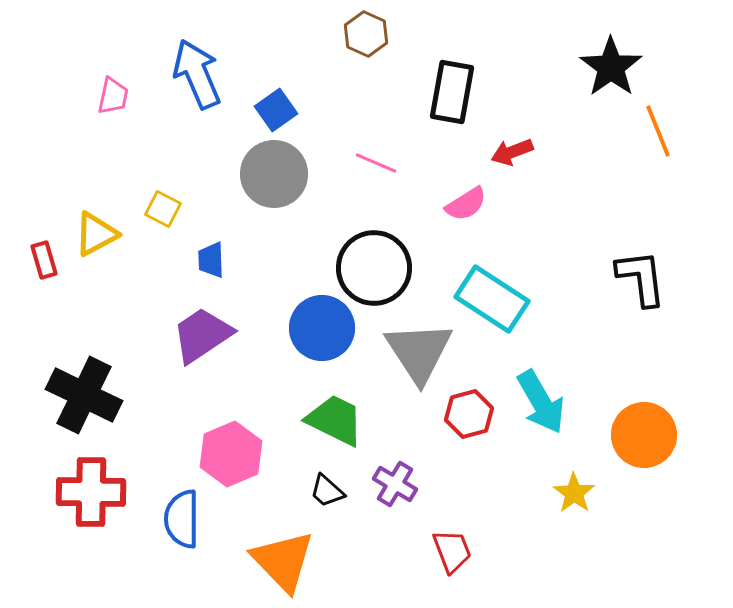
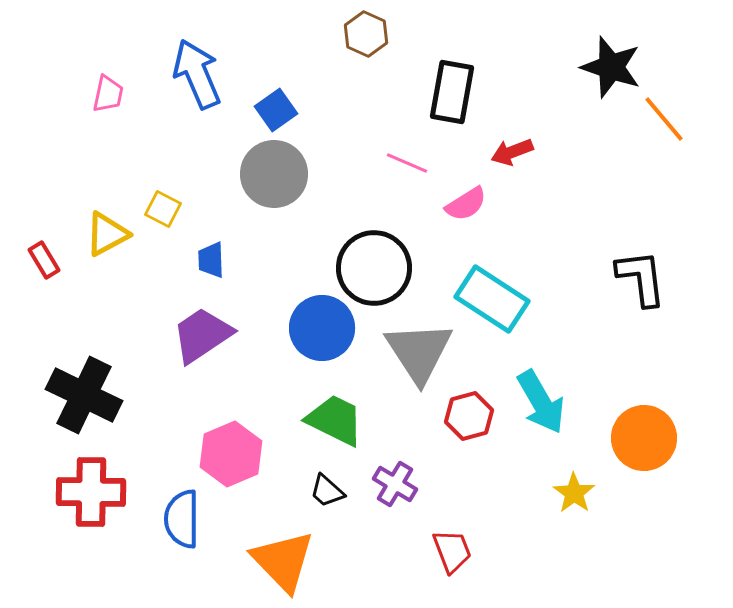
black star: rotated 18 degrees counterclockwise
pink trapezoid: moved 5 px left, 2 px up
orange line: moved 6 px right, 12 px up; rotated 18 degrees counterclockwise
pink line: moved 31 px right
yellow triangle: moved 11 px right
red rectangle: rotated 15 degrees counterclockwise
red hexagon: moved 2 px down
orange circle: moved 3 px down
